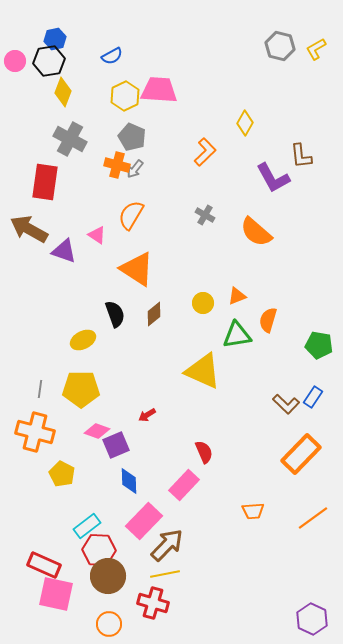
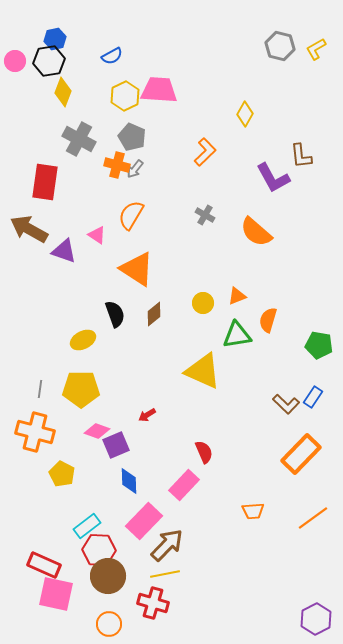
yellow diamond at (245, 123): moved 9 px up
gray cross at (70, 139): moved 9 px right
purple hexagon at (312, 619): moved 4 px right; rotated 8 degrees clockwise
